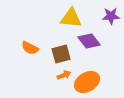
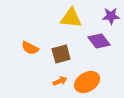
purple diamond: moved 10 px right
orange arrow: moved 4 px left, 6 px down
